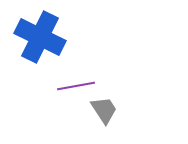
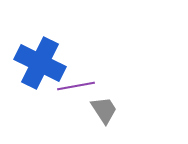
blue cross: moved 26 px down
